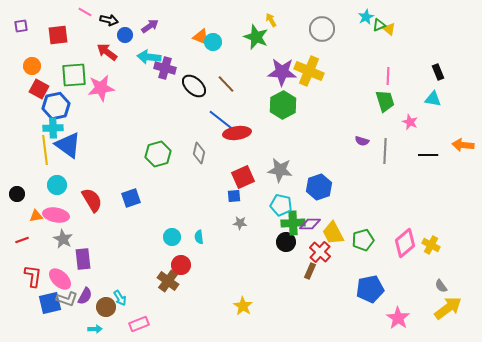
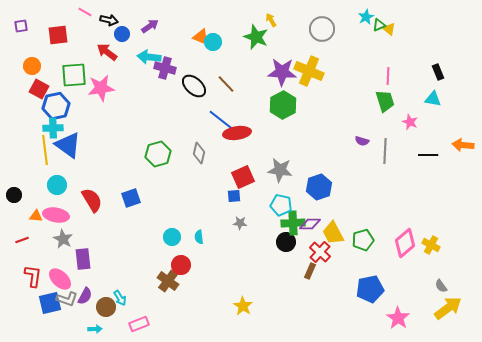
blue circle at (125, 35): moved 3 px left, 1 px up
black circle at (17, 194): moved 3 px left, 1 px down
orange triangle at (36, 216): rotated 16 degrees clockwise
